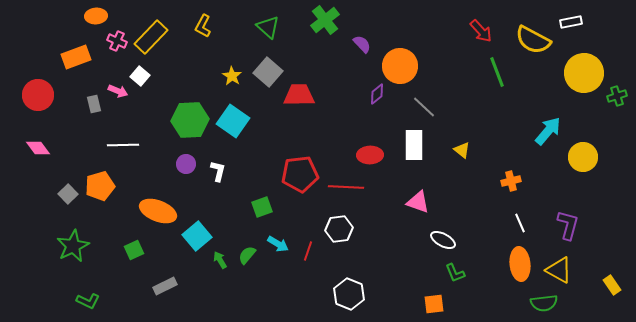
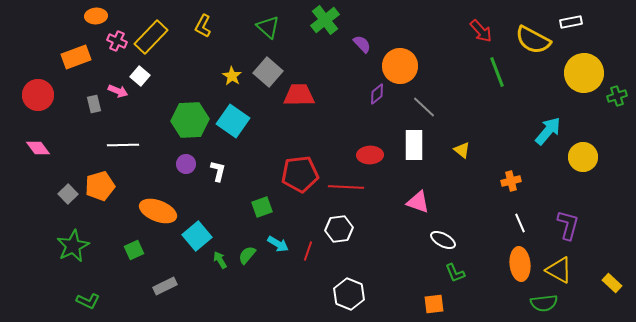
yellow rectangle at (612, 285): moved 2 px up; rotated 12 degrees counterclockwise
